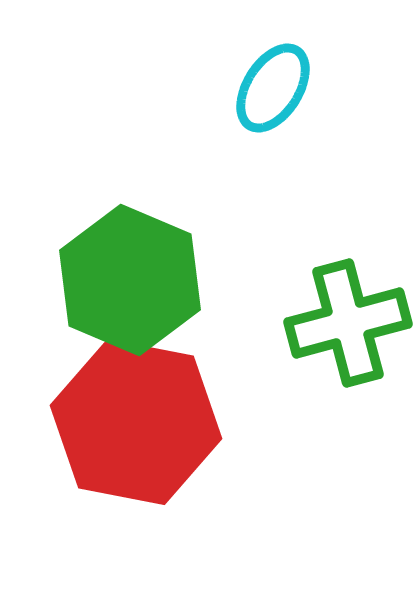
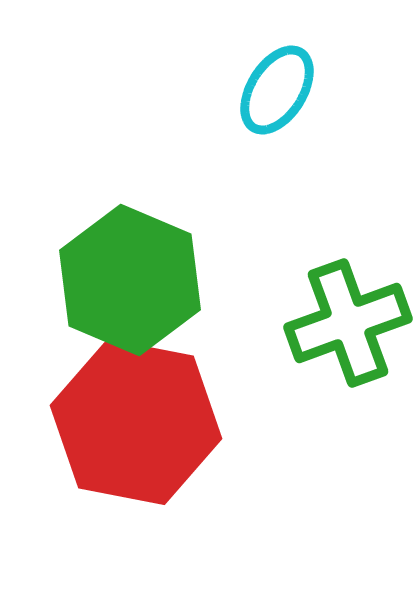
cyan ellipse: moved 4 px right, 2 px down
green cross: rotated 5 degrees counterclockwise
